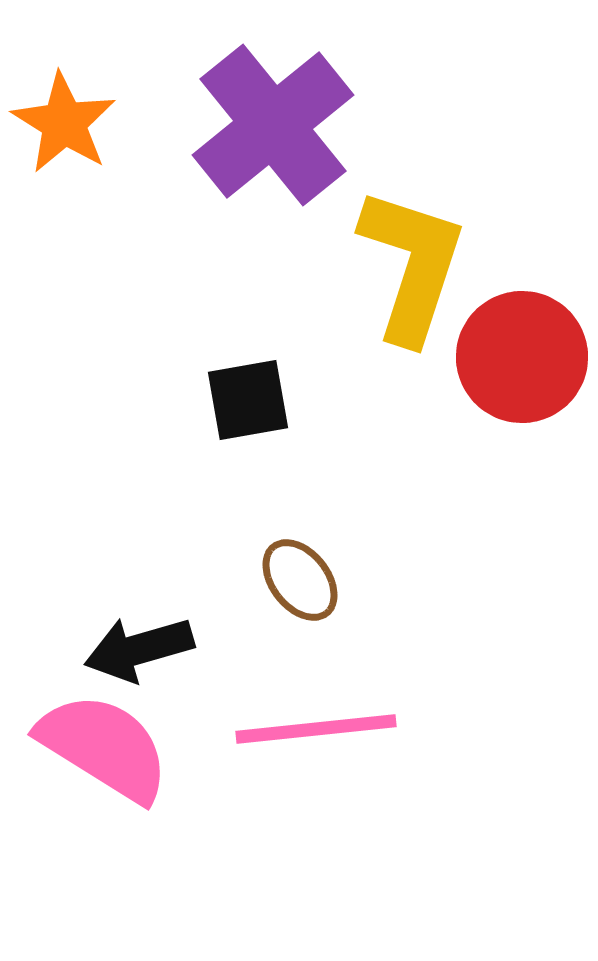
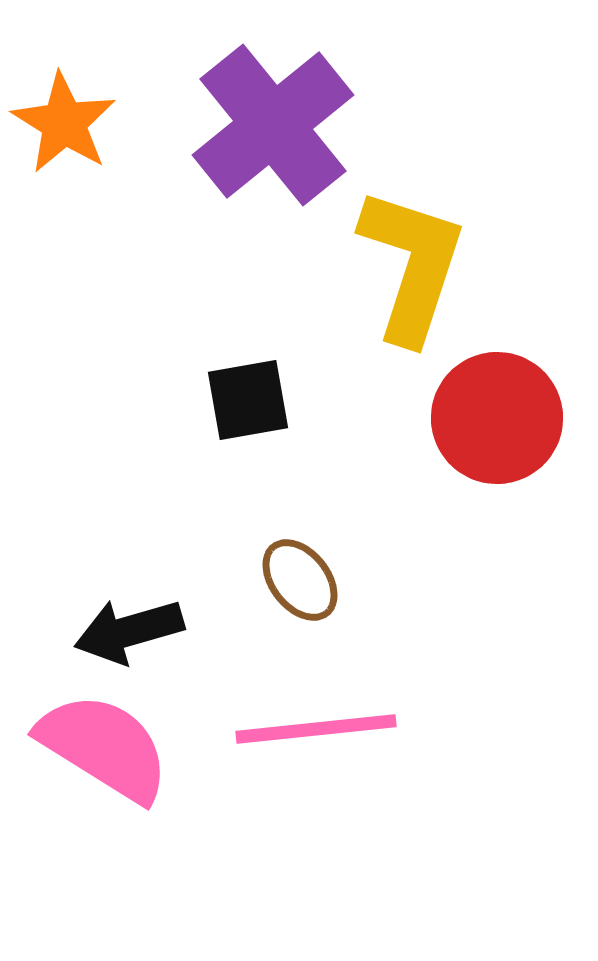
red circle: moved 25 px left, 61 px down
black arrow: moved 10 px left, 18 px up
